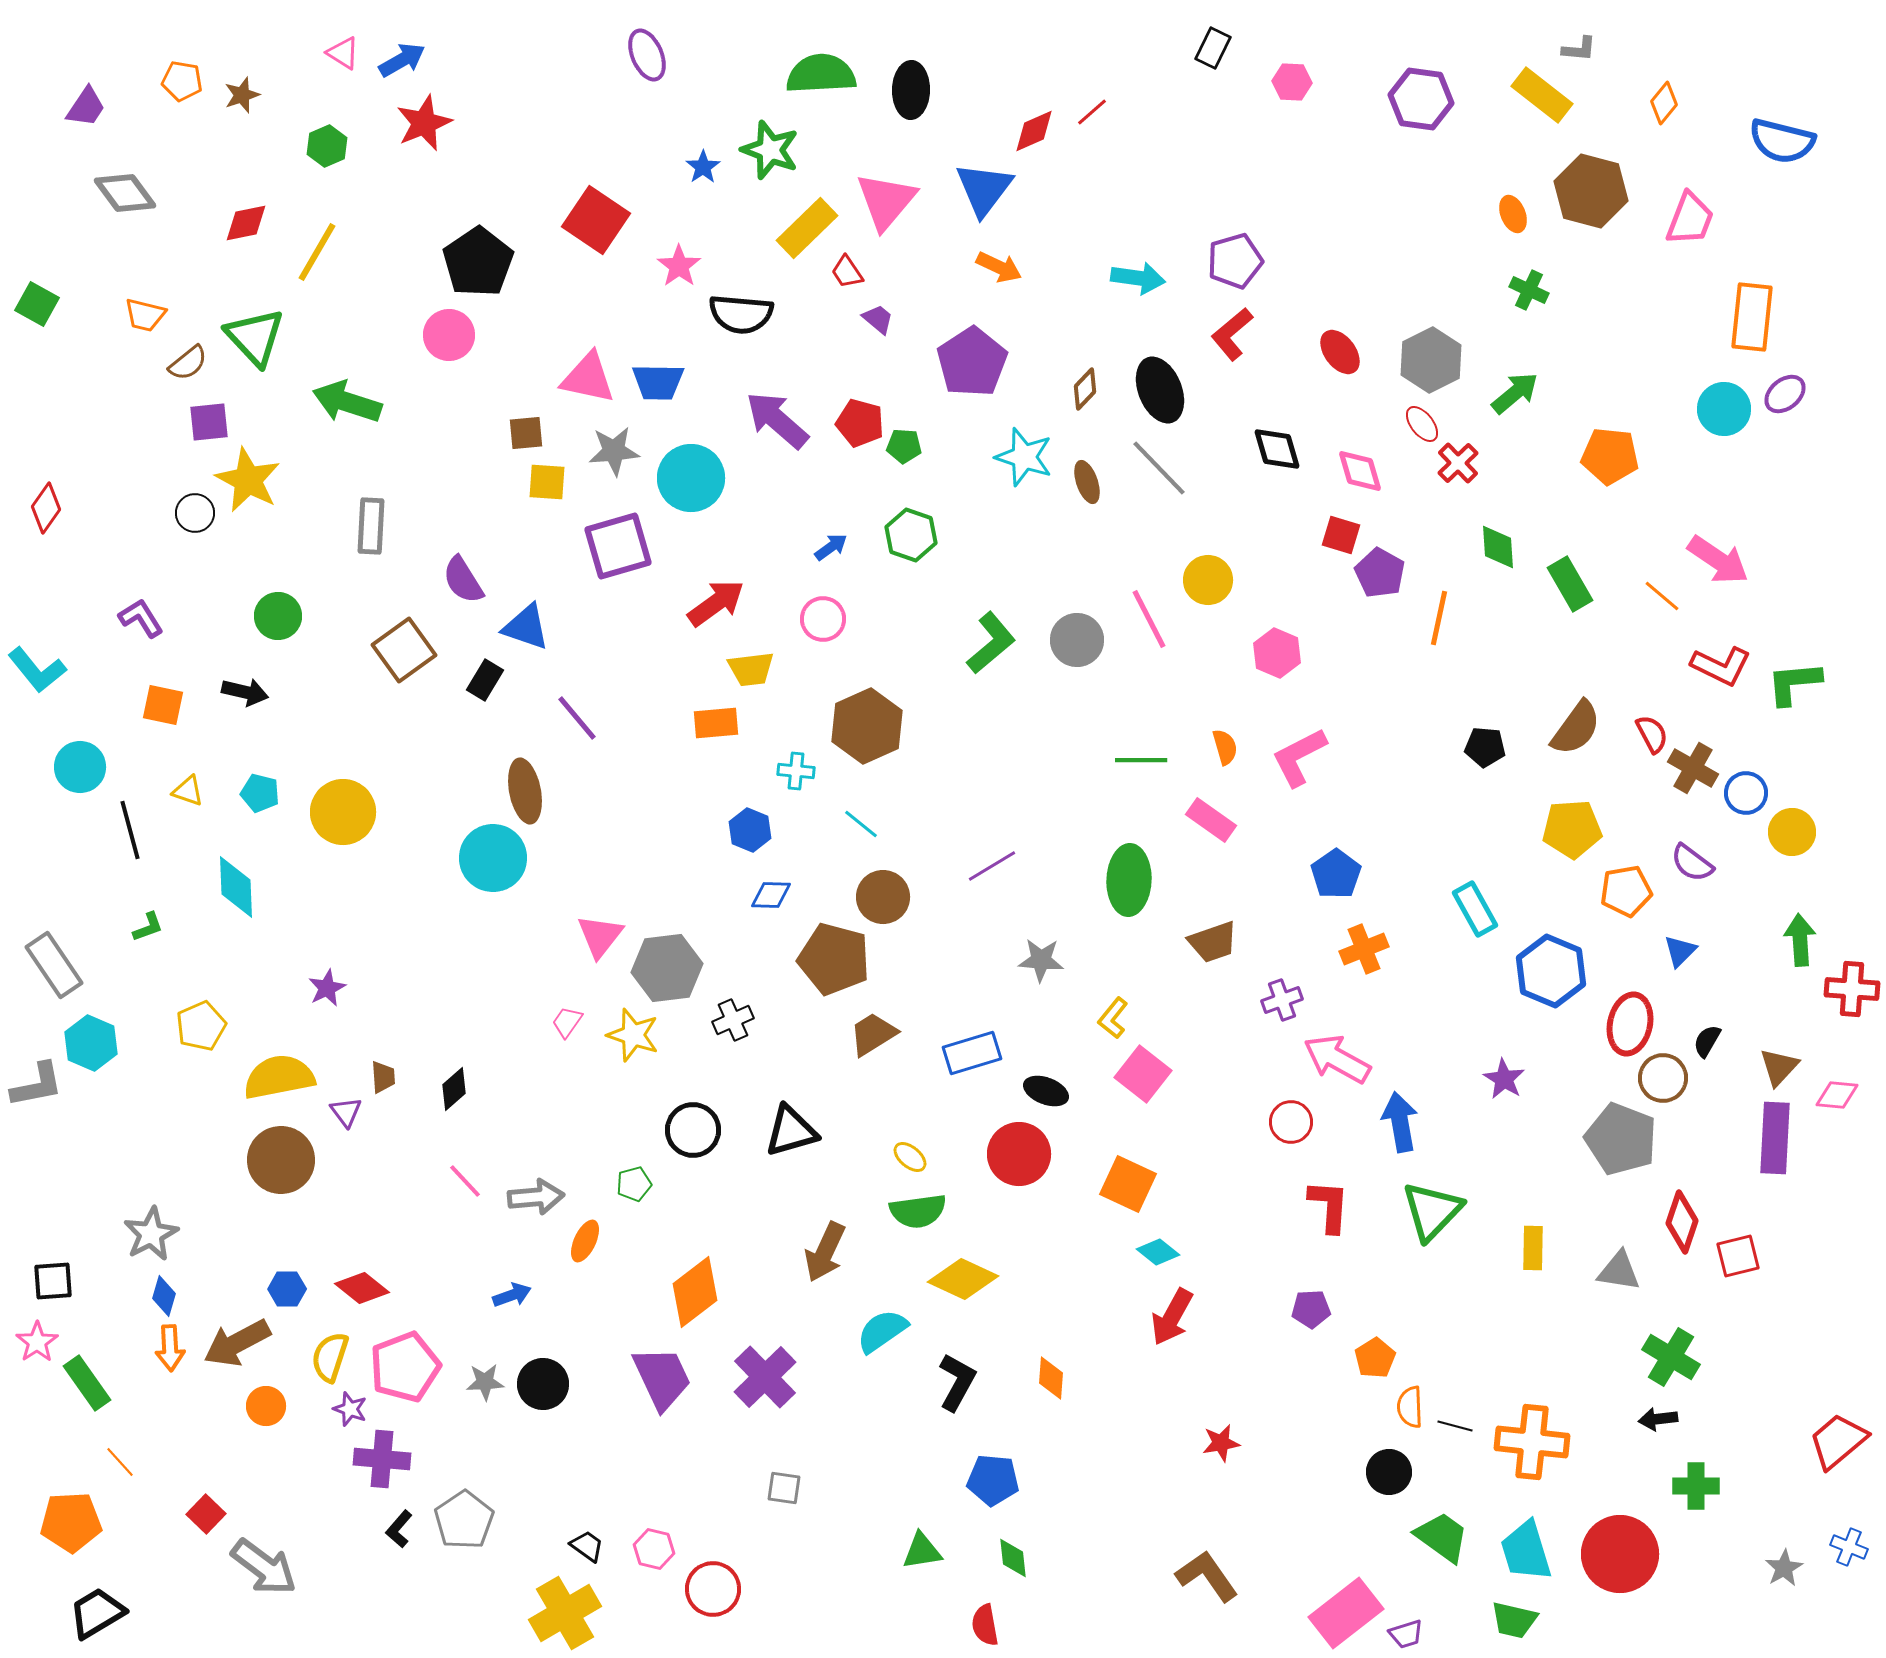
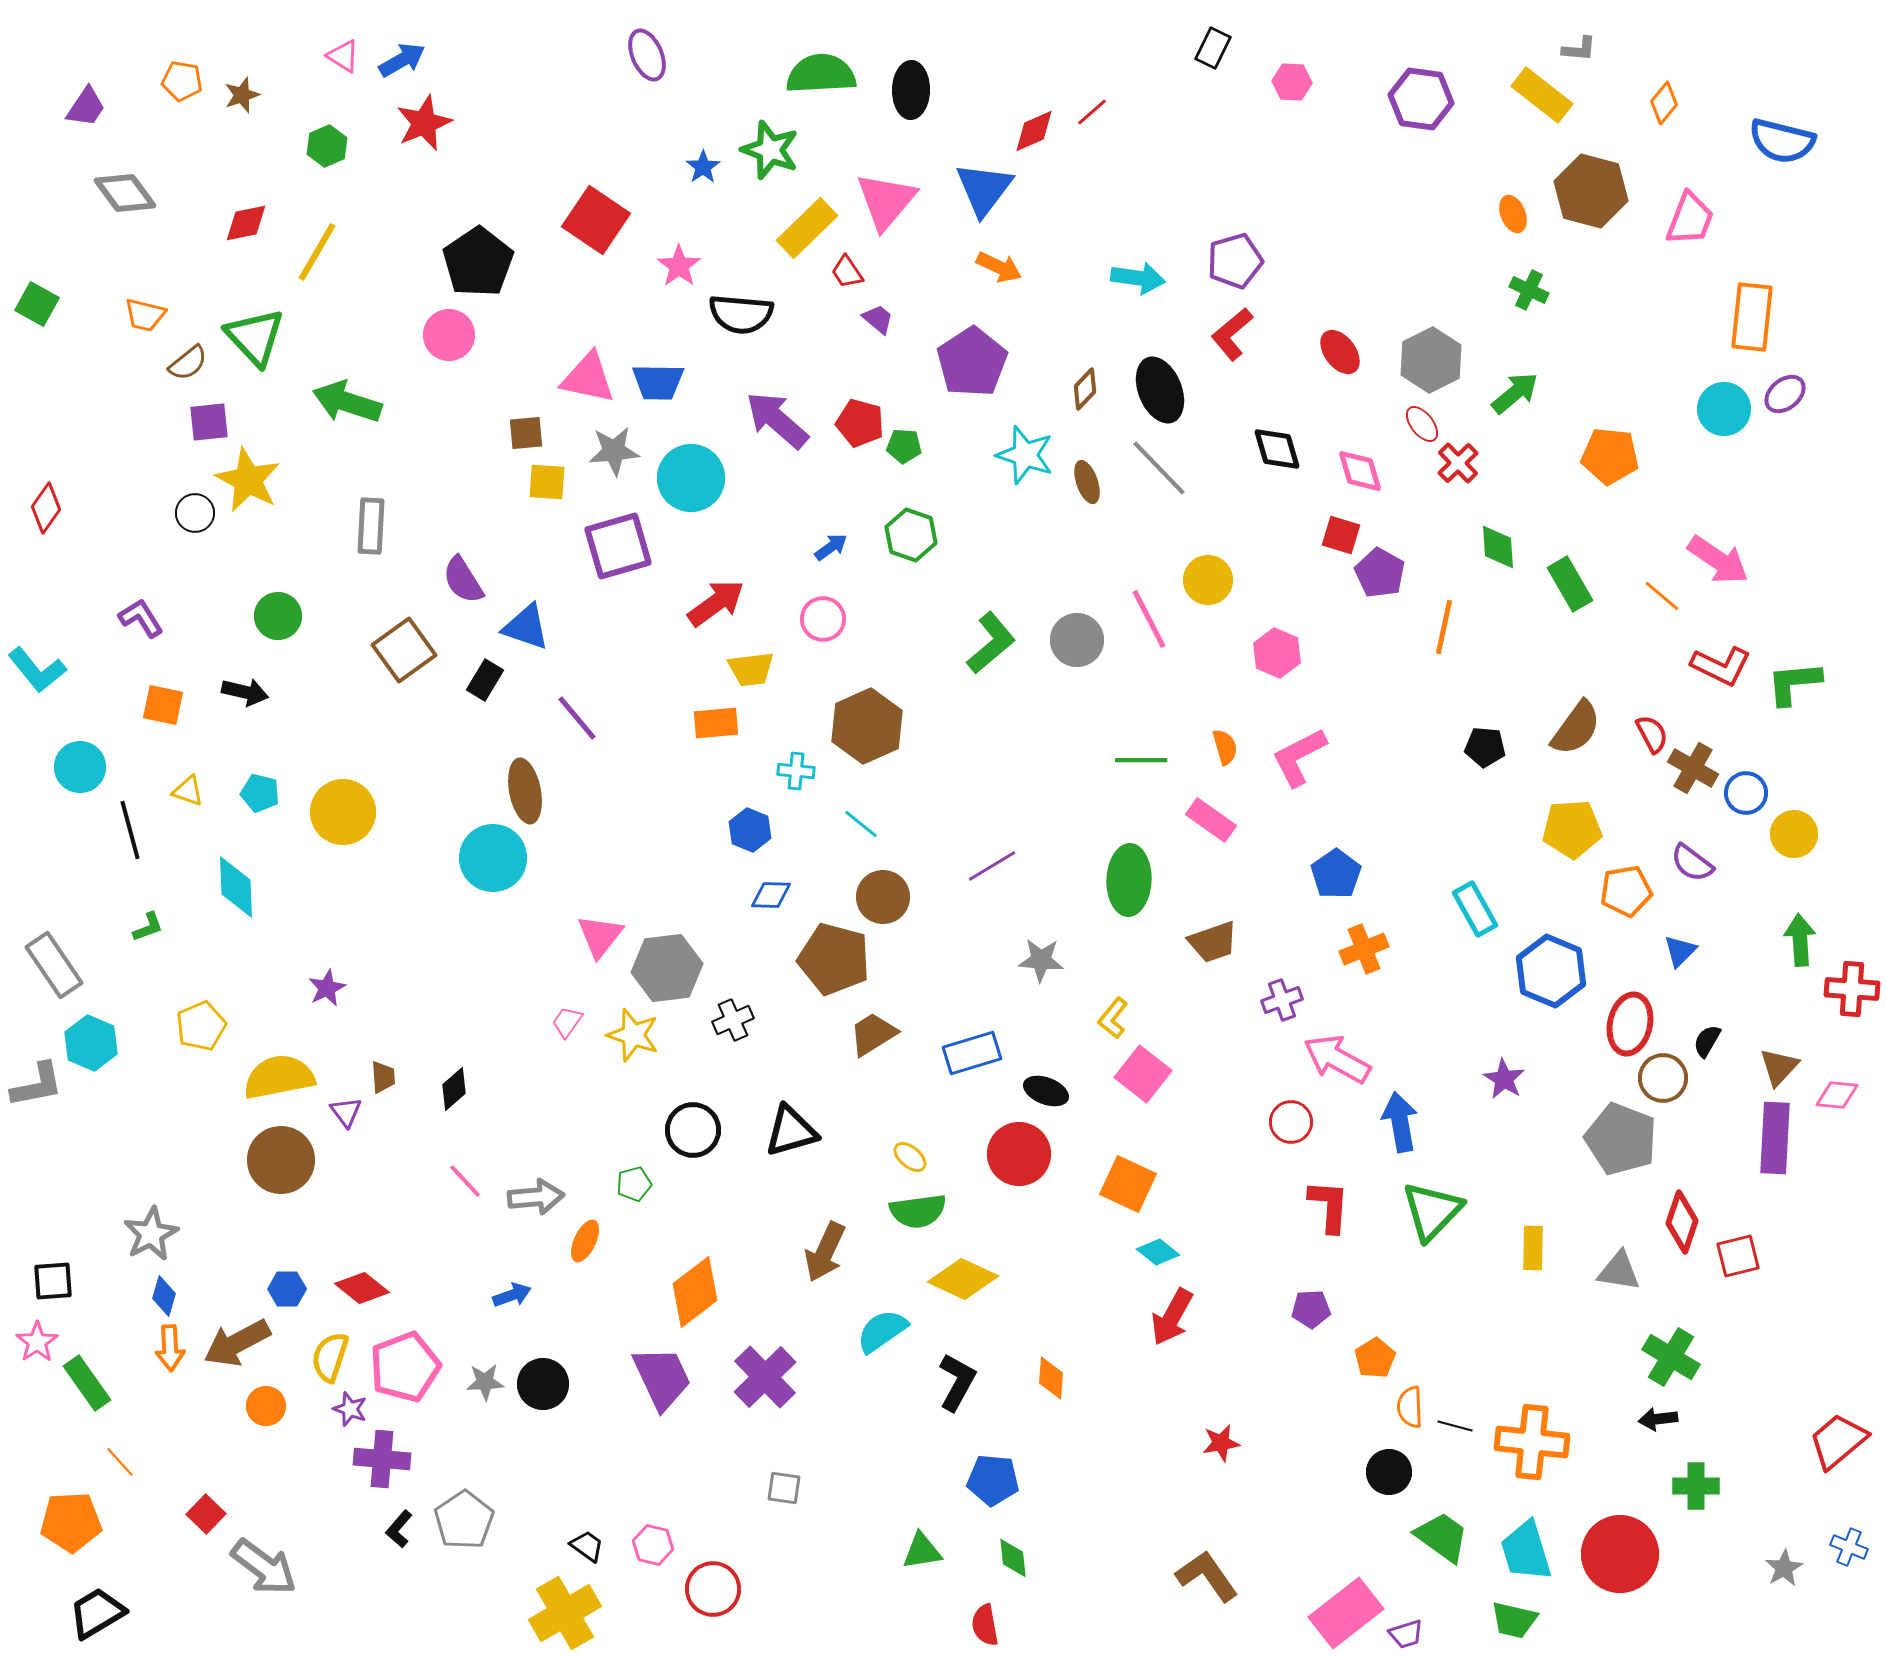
pink triangle at (343, 53): moved 3 px down
cyan star at (1024, 457): moved 1 px right, 2 px up
orange line at (1439, 618): moved 5 px right, 9 px down
yellow circle at (1792, 832): moved 2 px right, 2 px down
pink hexagon at (654, 1549): moved 1 px left, 4 px up
